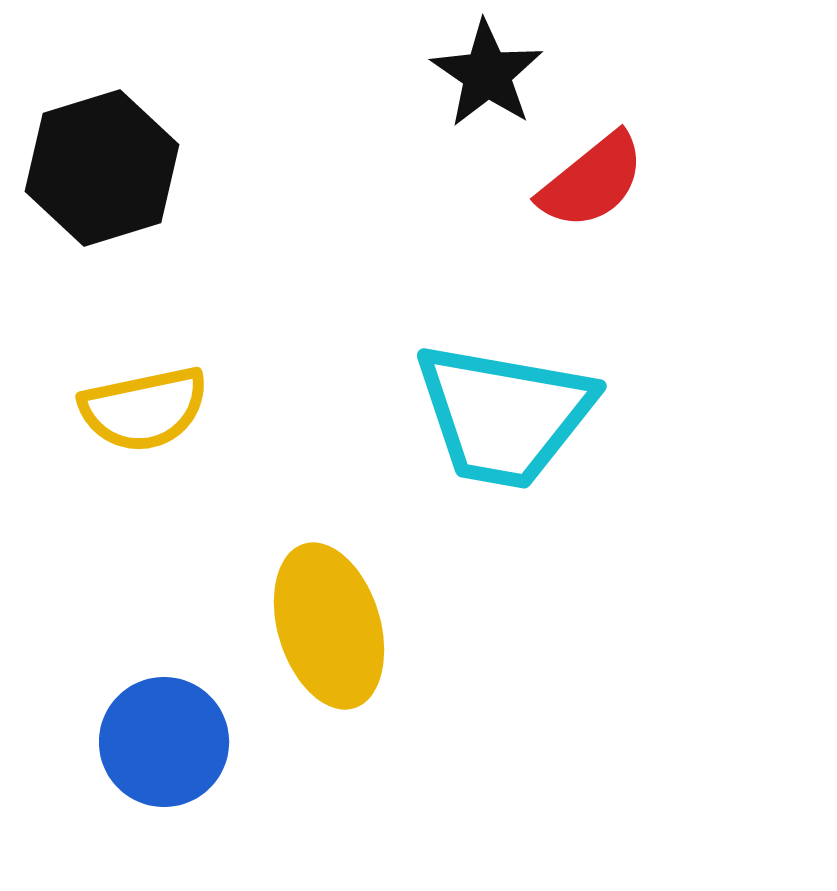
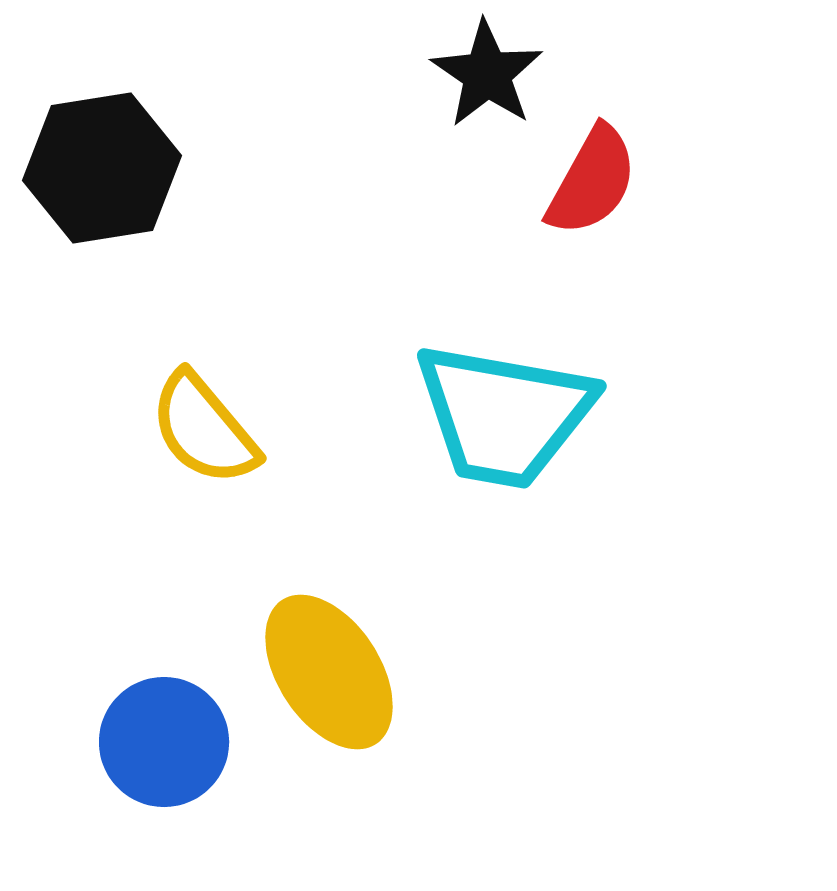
black hexagon: rotated 8 degrees clockwise
red semicircle: rotated 22 degrees counterclockwise
yellow semicircle: moved 60 px right, 20 px down; rotated 62 degrees clockwise
yellow ellipse: moved 46 px down; rotated 16 degrees counterclockwise
